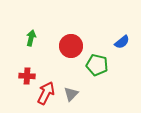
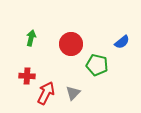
red circle: moved 2 px up
gray triangle: moved 2 px right, 1 px up
